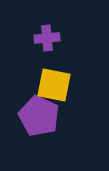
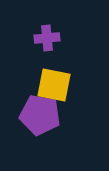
purple pentagon: moved 1 px right, 1 px up; rotated 15 degrees counterclockwise
